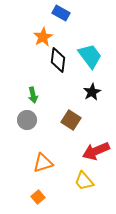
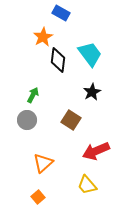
cyan trapezoid: moved 2 px up
green arrow: rotated 140 degrees counterclockwise
orange triangle: rotated 25 degrees counterclockwise
yellow trapezoid: moved 3 px right, 4 px down
